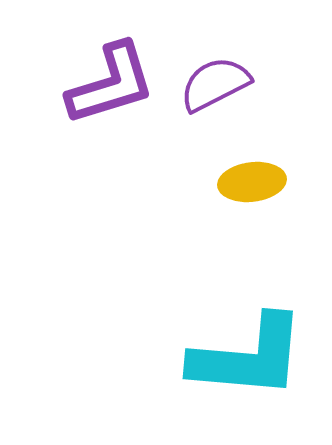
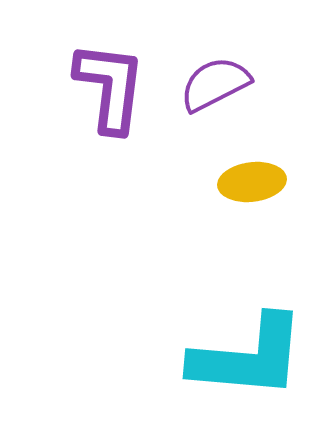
purple L-shape: moved 1 px left, 3 px down; rotated 66 degrees counterclockwise
